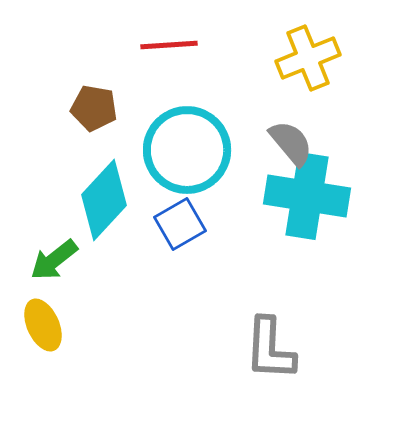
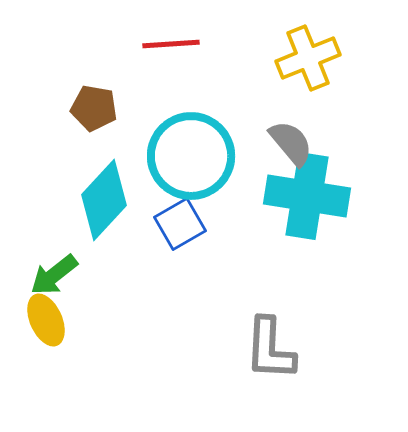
red line: moved 2 px right, 1 px up
cyan circle: moved 4 px right, 6 px down
green arrow: moved 15 px down
yellow ellipse: moved 3 px right, 5 px up
